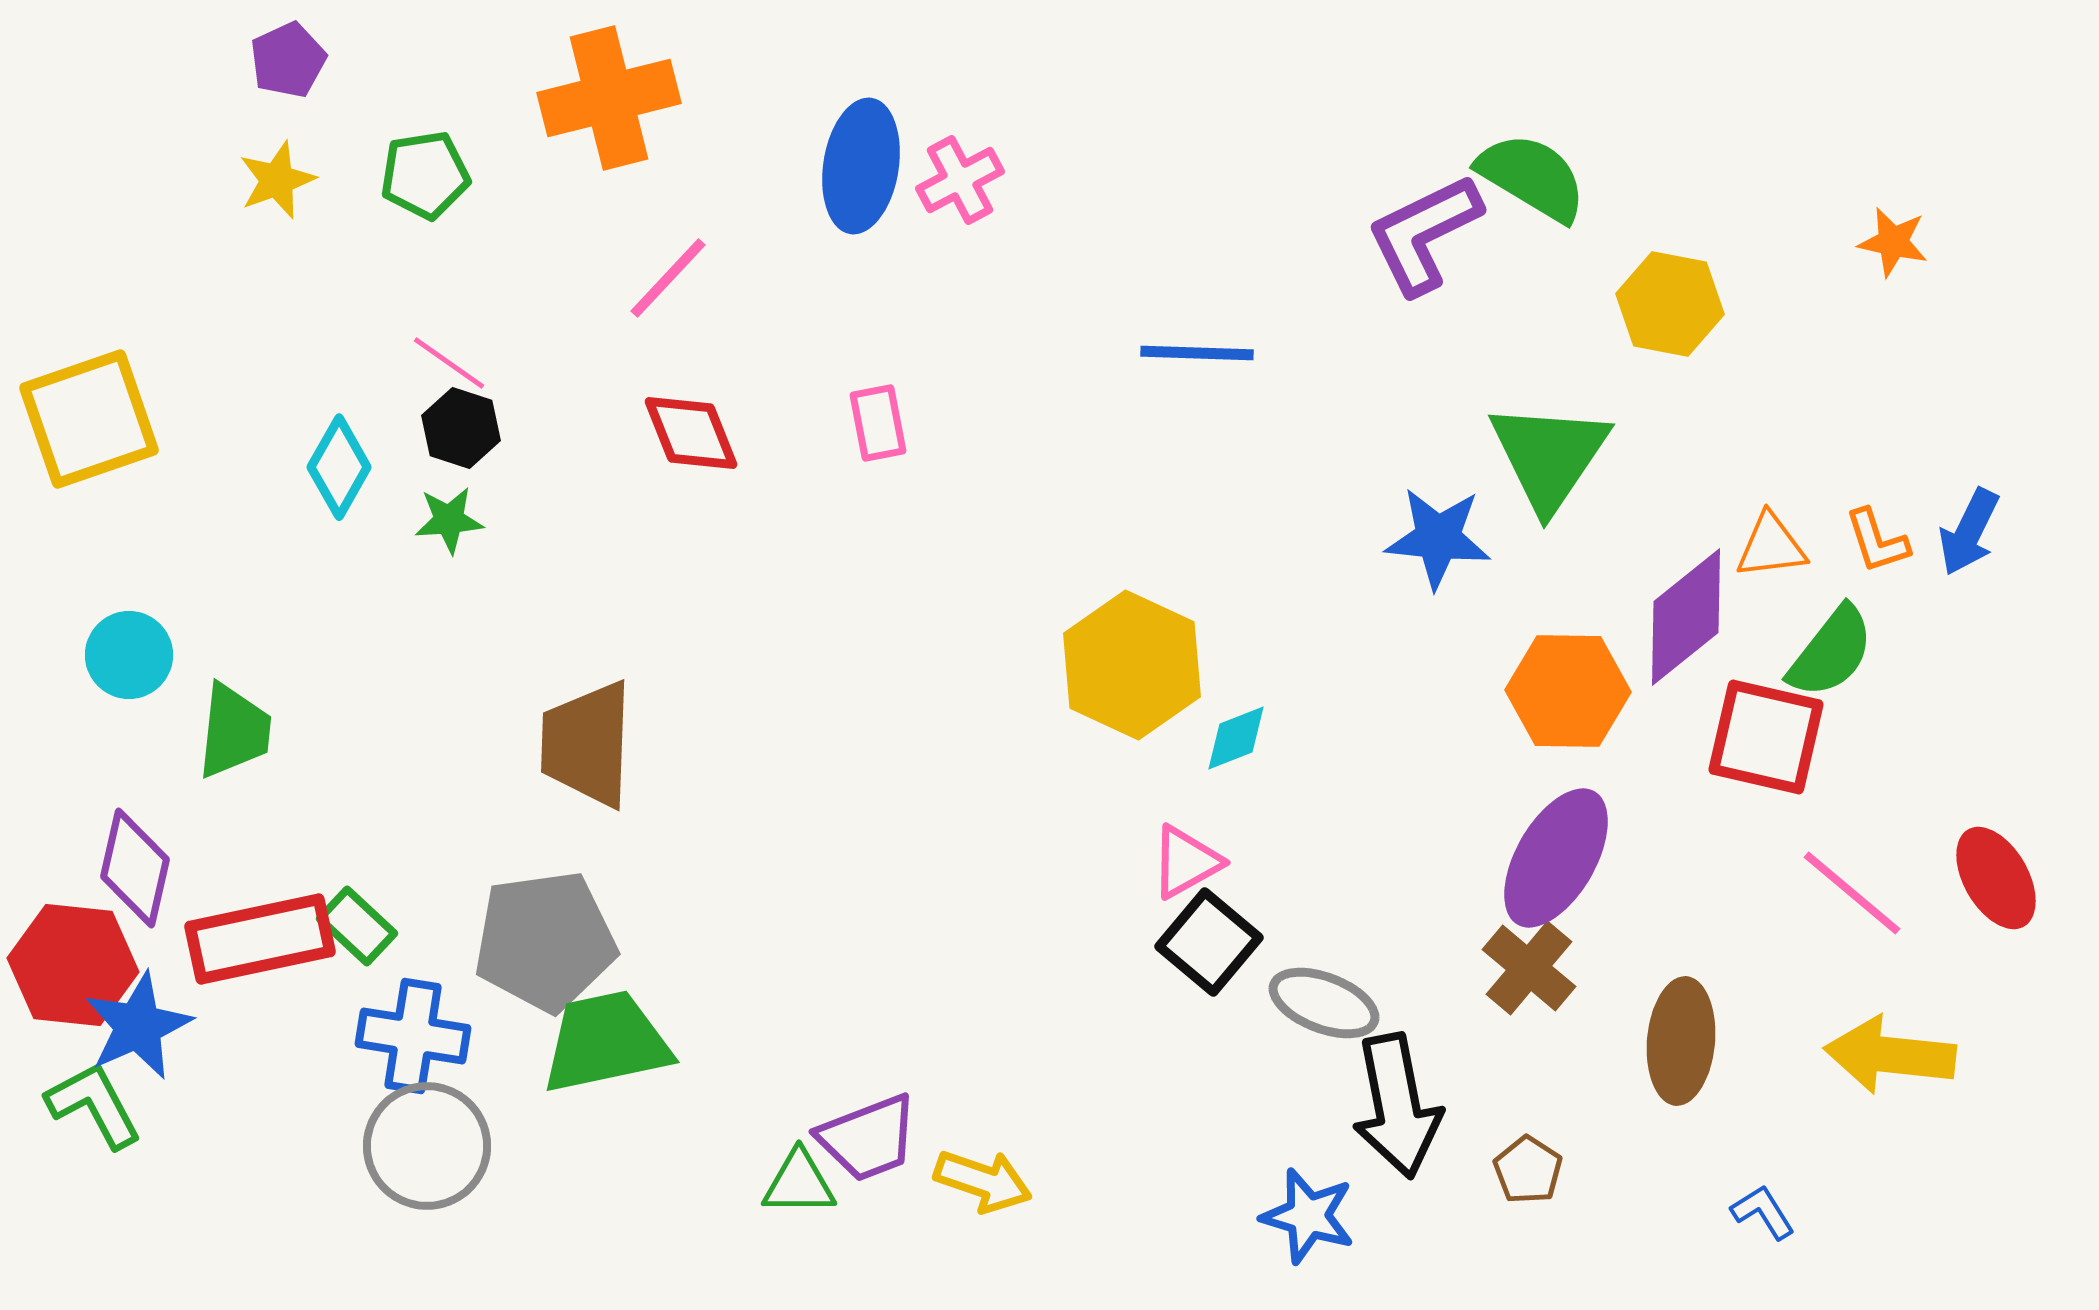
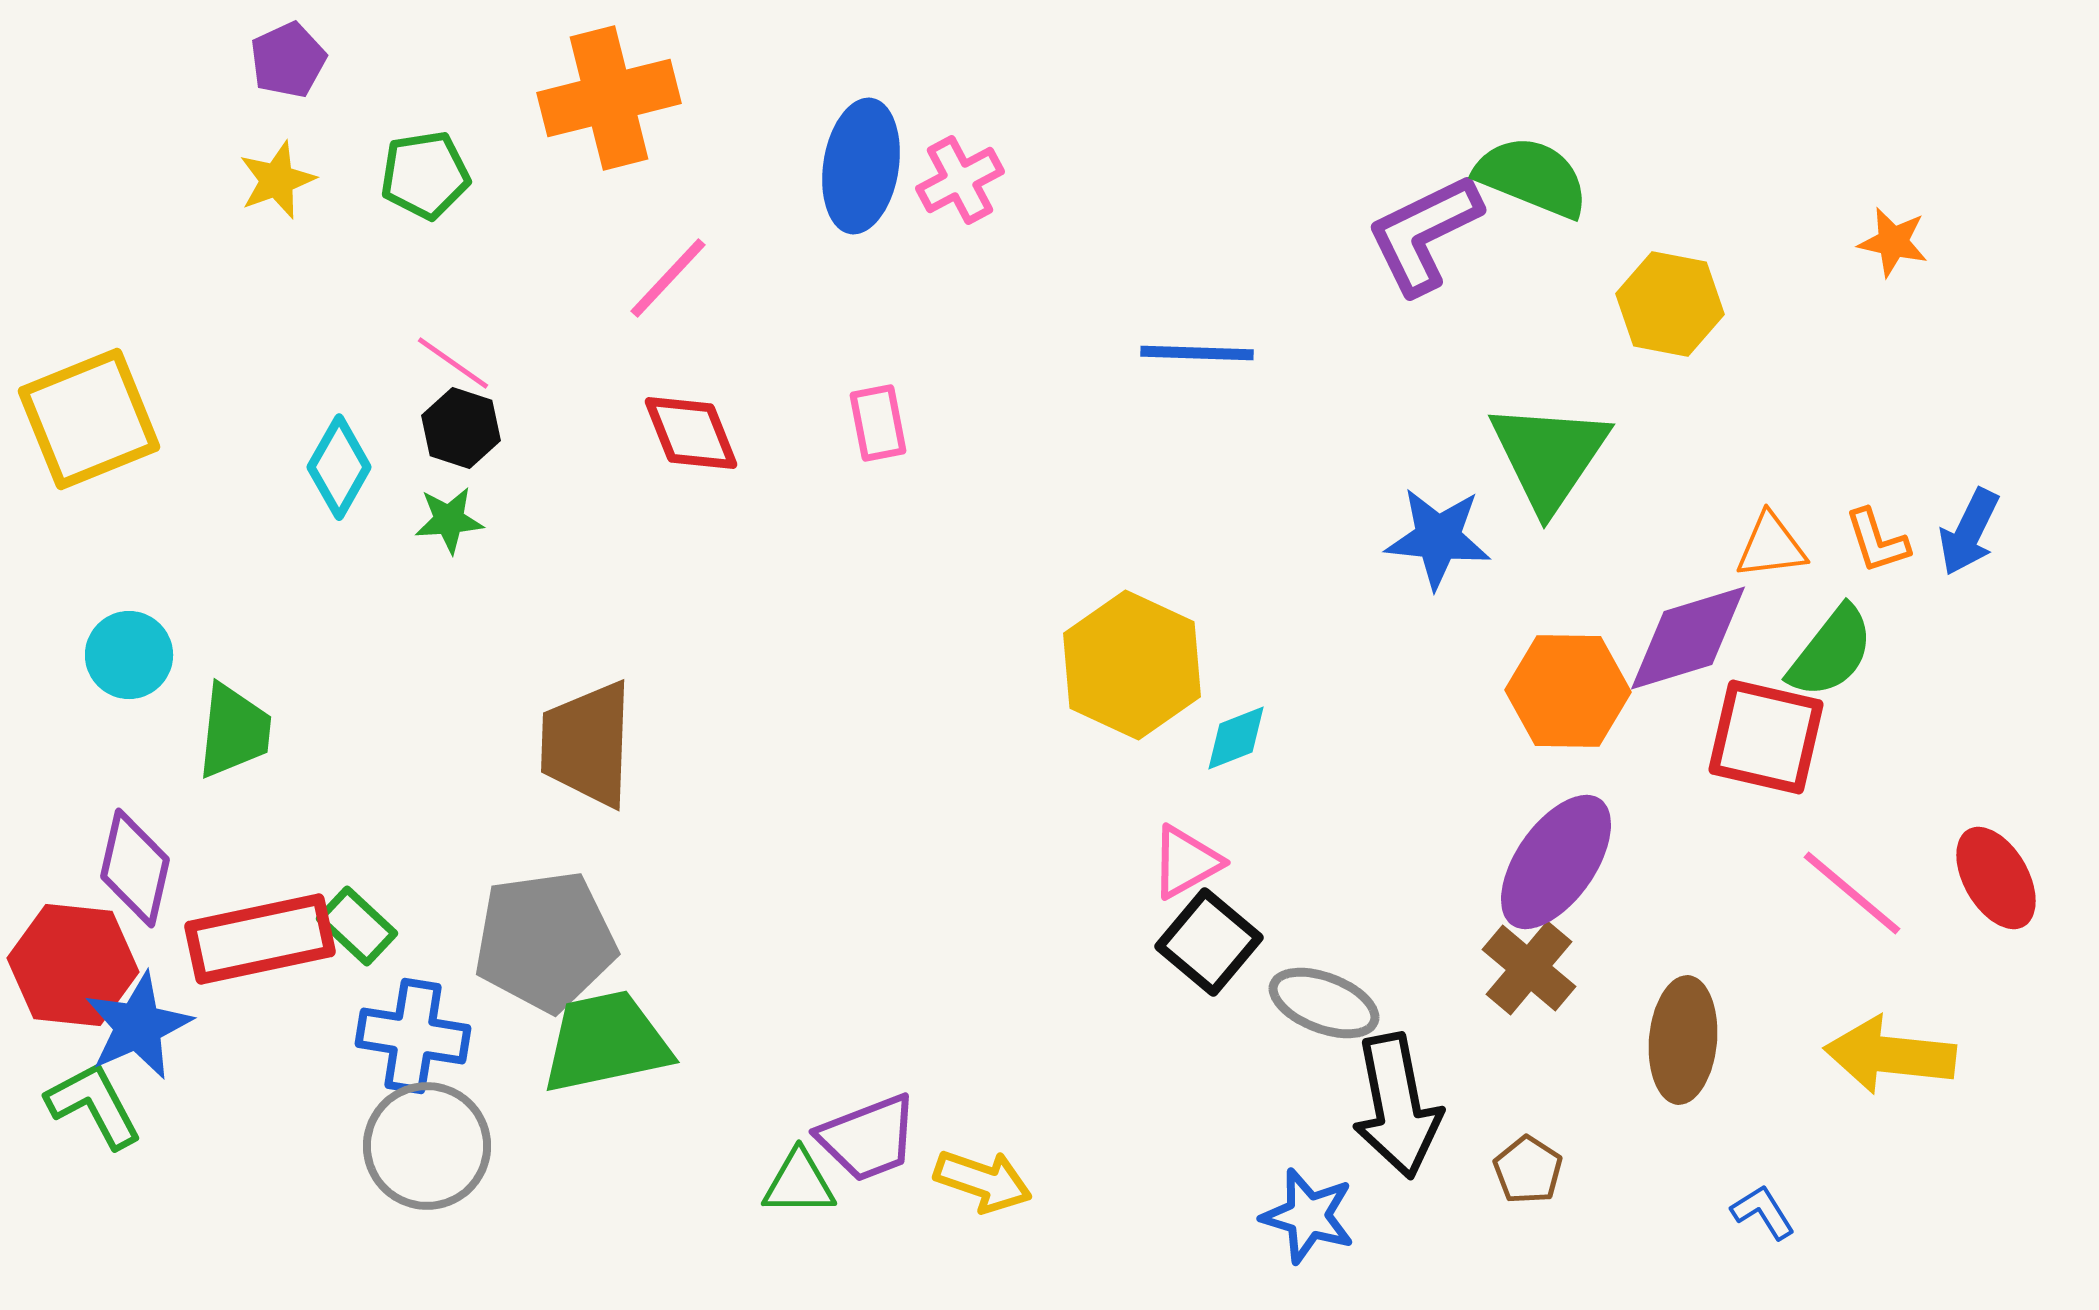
green semicircle at (1532, 177): rotated 9 degrees counterclockwise
pink line at (449, 363): moved 4 px right
yellow square at (89, 419): rotated 3 degrees counterclockwise
purple diamond at (1686, 617): moved 2 px right, 21 px down; rotated 22 degrees clockwise
purple ellipse at (1556, 858): moved 4 px down; rotated 5 degrees clockwise
brown ellipse at (1681, 1041): moved 2 px right, 1 px up
